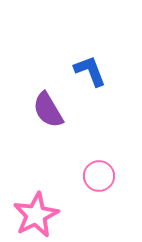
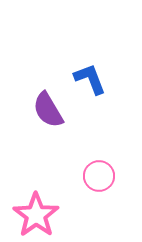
blue L-shape: moved 8 px down
pink star: rotated 9 degrees counterclockwise
